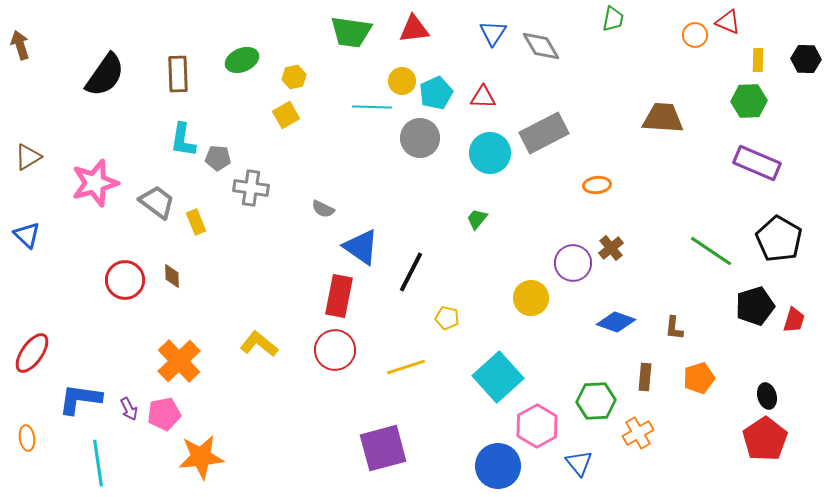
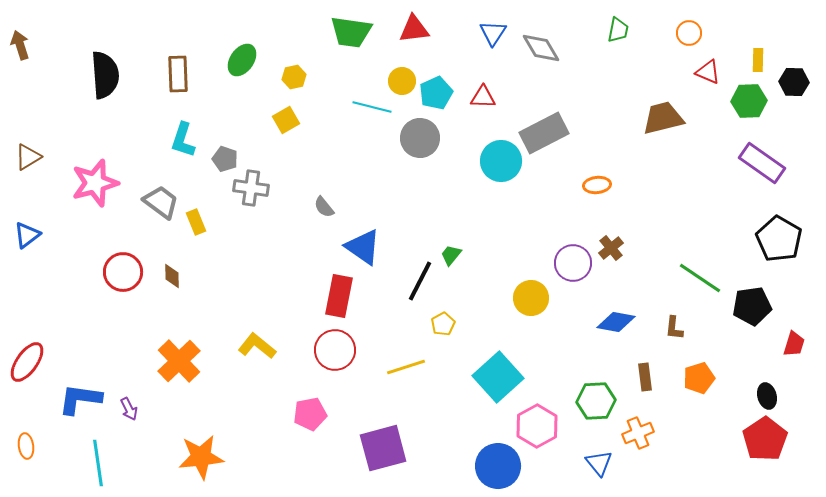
green trapezoid at (613, 19): moved 5 px right, 11 px down
red triangle at (728, 22): moved 20 px left, 50 px down
orange circle at (695, 35): moved 6 px left, 2 px up
gray diamond at (541, 46): moved 2 px down
black hexagon at (806, 59): moved 12 px left, 23 px down
green ellipse at (242, 60): rotated 32 degrees counterclockwise
black semicircle at (105, 75): rotated 39 degrees counterclockwise
cyan line at (372, 107): rotated 12 degrees clockwise
yellow square at (286, 115): moved 5 px down
brown trapezoid at (663, 118): rotated 18 degrees counterclockwise
cyan L-shape at (183, 140): rotated 9 degrees clockwise
cyan circle at (490, 153): moved 11 px right, 8 px down
gray pentagon at (218, 158): moved 7 px right, 1 px down; rotated 15 degrees clockwise
purple rectangle at (757, 163): moved 5 px right; rotated 12 degrees clockwise
gray trapezoid at (157, 202): moved 4 px right
gray semicircle at (323, 209): moved 1 px right, 2 px up; rotated 25 degrees clockwise
green trapezoid at (477, 219): moved 26 px left, 36 px down
blue triangle at (27, 235): rotated 40 degrees clockwise
blue triangle at (361, 247): moved 2 px right
green line at (711, 251): moved 11 px left, 27 px down
black line at (411, 272): moved 9 px right, 9 px down
red circle at (125, 280): moved 2 px left, 8 px up
black pentagon at (755, 306): moved 3 px left; rotated 9 degrees clockwise
yellow pentagon at (447, 318): moved 4 px left, 6 px down; rotated 30 degrees clockwise
red trapezoid at (794, 320): moved 24 px down
blue diamond at (616, 322): rotated 9 degrees counterclockwise
yellow L-shape at (259, 344): moved 2 px left, 2 px down
red ellipse at (32, 353): moved 5 px left, 9 px down
brown rectangle at (645, 377): rotated 12 degrees counterclockwise
pink pentagon at (164, 414): moved 146 px right
orange cross at (638, 433): rotated 8 degrees clockwise
orange ellipse at (27, 438): moved 1 px left, 8 px down
blue triangle at (579, 463): moved 20 px right
